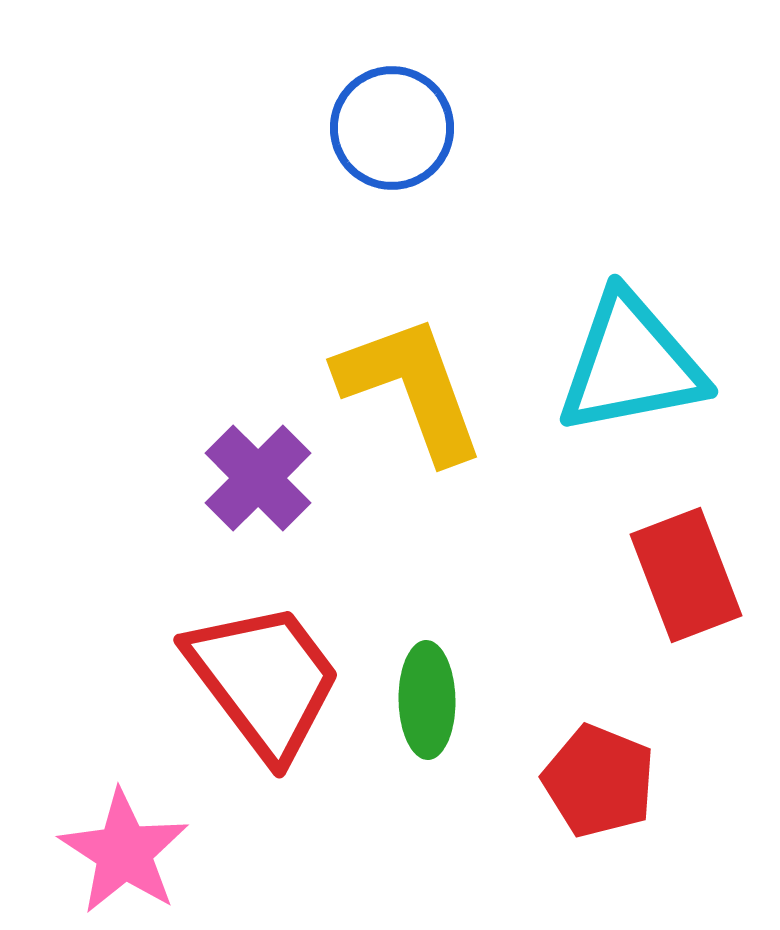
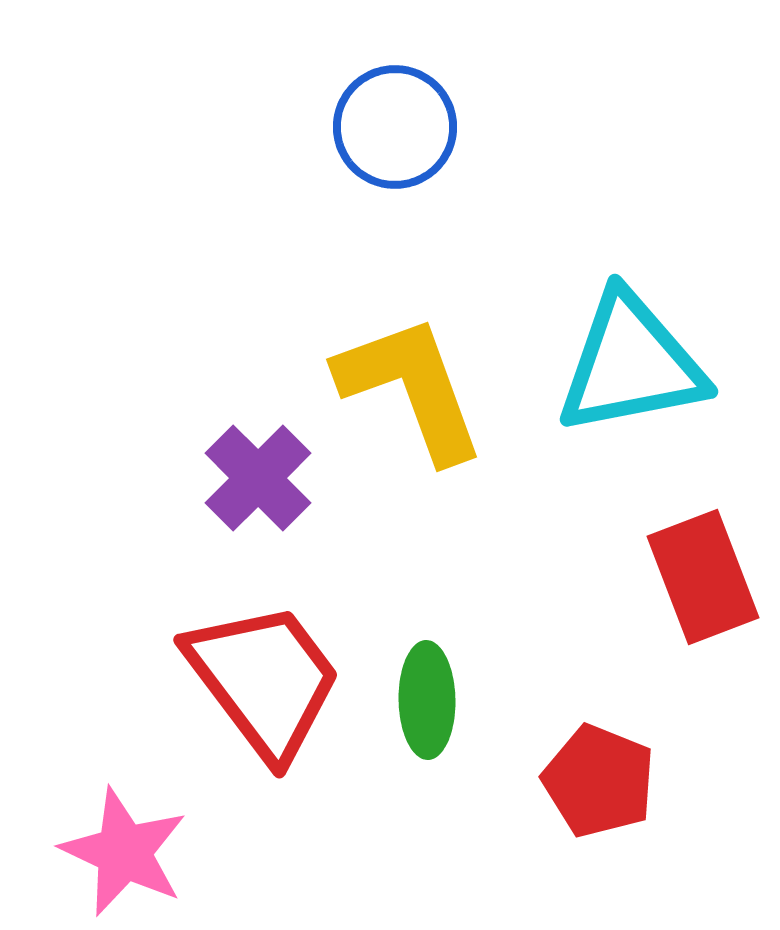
blue circle: moved 3 px right, 1 px up
red rectangle: moved 17 px right, 2 px down
pink star: rotated 8 degrees counterclockwise
